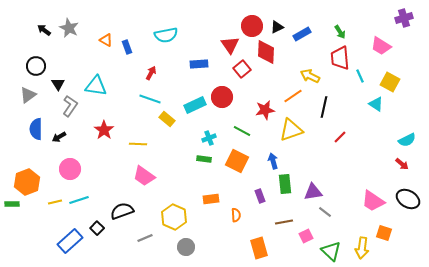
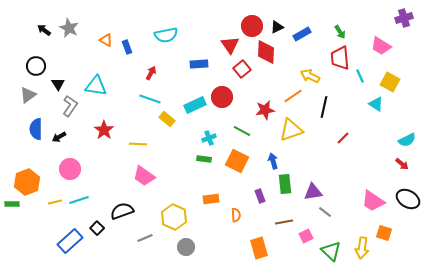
red line at (340, 137): moved 3 px right, 1 px down
